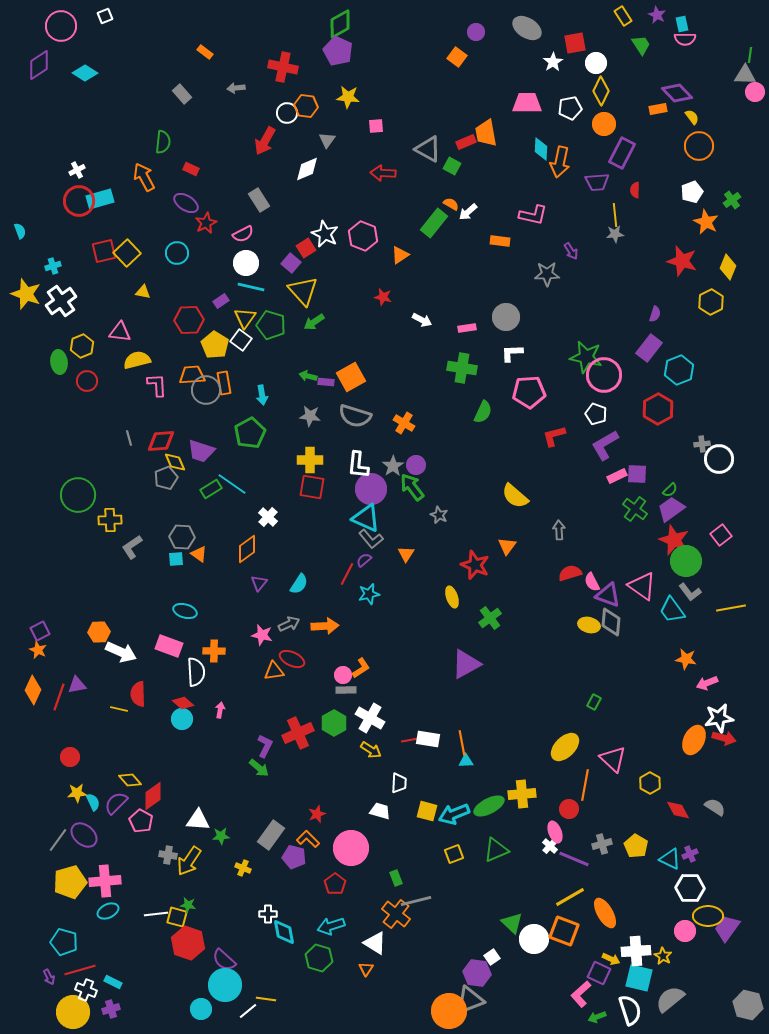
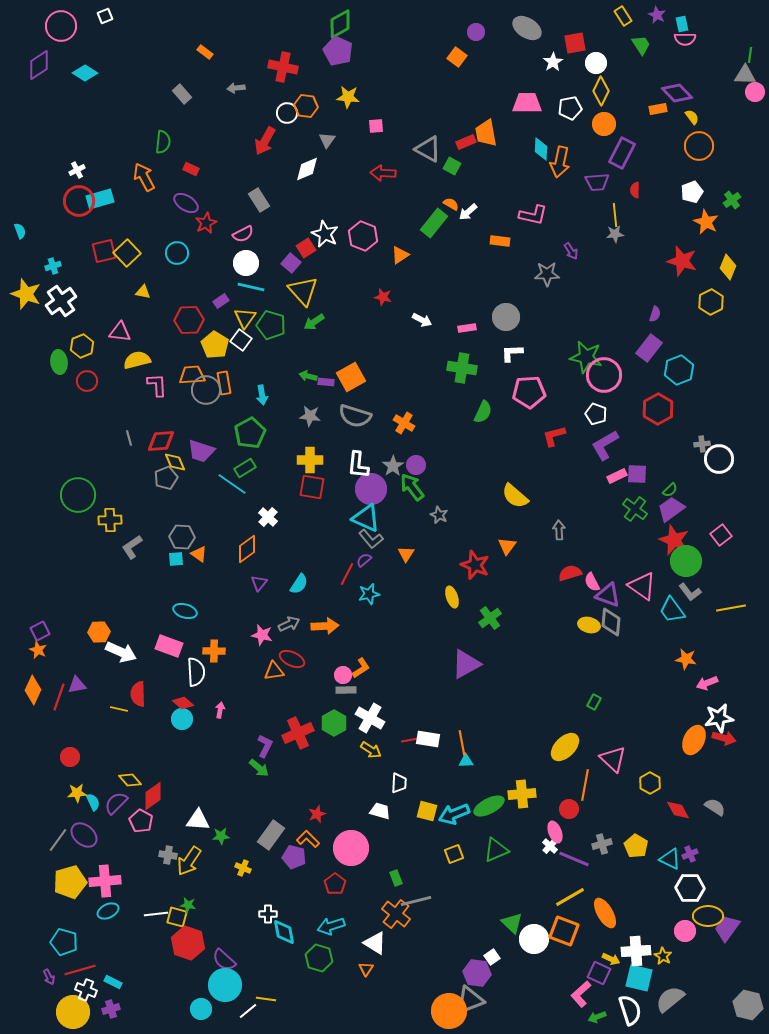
green rectangle at (211, 489): moved 34 px right, 21 px up
